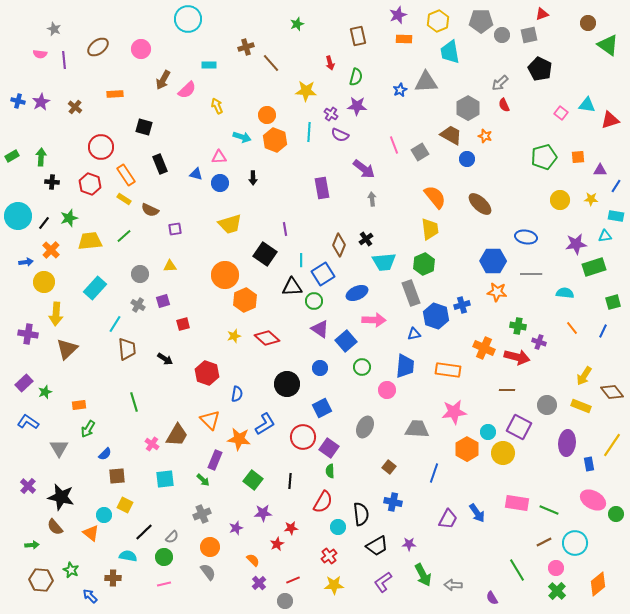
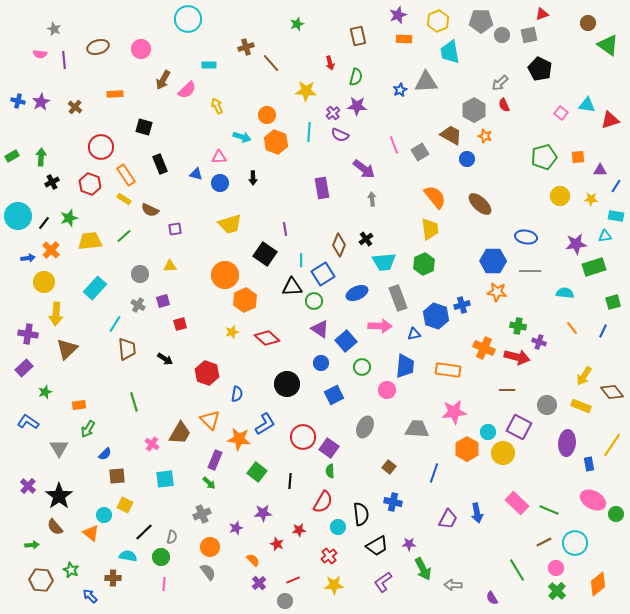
brown ellipse at (98, 47): rotated 20 degrees clockwise
gray hexagon at (468, 108): moved 6 px right, 2 px down
purple cross at (331, 114): moved 2 px right, 1 px up; rotated 16 degrees clockwise
orange hexagon at (275, 140): moved 1 px right, 2 px down
black cross at (52, 182): rotated 32 degrees counterclockwise
yellow circle at (560, 200): moved 4 px up
blue arrow at (26, 262): moved 2 px right, 4 px up
gray line at (531, 274): moved 1 px left, 3 px up
gray rectangle at (411, 293): moved 13 px left, 5 px down
pink arrow at (374, 320): moved 6 px right, 6 px down
red square at (183, 324): moved 3 px left
yellow star at (234, 336): moved 2 px left, 4 px up
blue circle at (320, 368): moved 1 px right, 5 px up
purple rectangle at (24, 383): moved 15 px up
blue square at (322, 408): moved 12 px right, 13 px up
brown trapezoid at (177, 435): moved 3 px right, 2 px up
green arrow at (203, 480): moved 6 px right, 3 px down
green square at (253, 480): moved 4 px right, 8 px up
black star at (61, 497): moved 2 px left, 1 px up; rotated 24 degrees clockwise
pink rectangle at (517, 503): rotated 35 degrees clockwise
blue arrow at (477, 513): rotated 24 degrees clockwise
red star at (291, 528): moved 8 px right, 2 px down
gray semicircle at (172, 537): rotated 32 degrees counterclockwise
red star at (277, 544): rotated 24 degrees counterclockwise
green circle at (164, 557): moved 3 px left
green arrow at (423, 575): moved 6 px up
pink line at (164, 584): rotated 72 degrees counterclockwise
